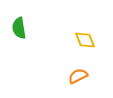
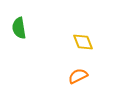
yellow diamond: moved 2 px left, 2 px down
